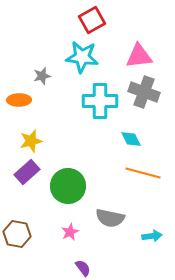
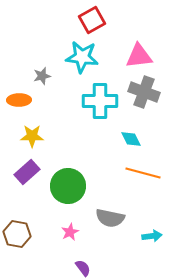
yellow star: moved 1 px right, 5 px up; rotated 15 degrees clockwise
